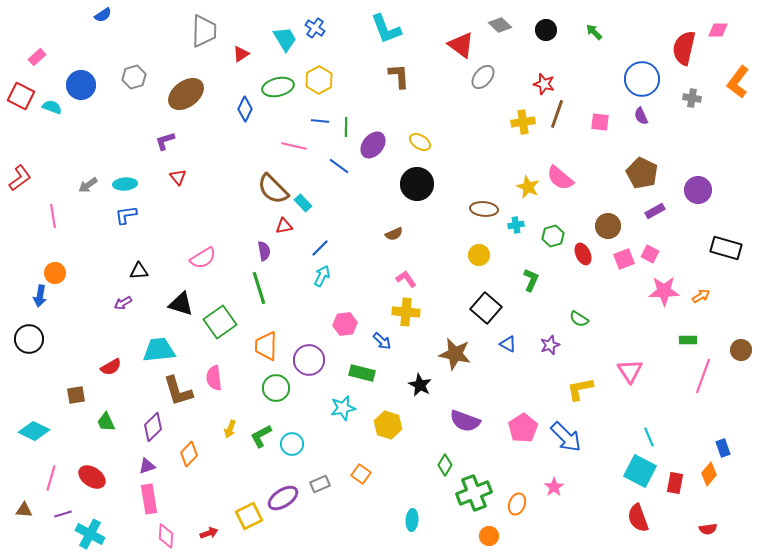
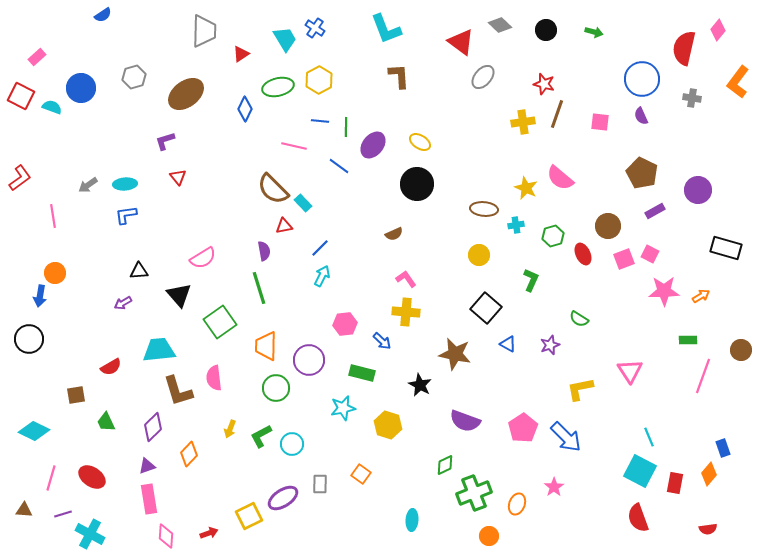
pink diamond at (718, 30): rotated 50 degrees counterclockwise
green arrow at (594, 32): rotated 150 degrees clockwise
red triangle at (461, 45): moved 3 px up
blue circle at (81, 85): moved 3 px down
yellow star at (528, 187): moved 2 px left, 1 px down
black triangle at (181, 304): moved 2 px left, 9 px up; rotated 32 degrees clockwise
green diamond at (445, 465): rotated 35 degrees clockwise
gray rectangle at (320, 484): rotated 66 degrees counterclockwise
